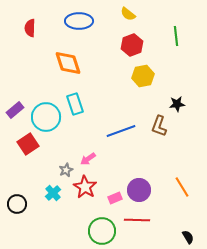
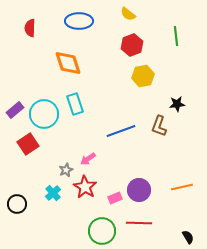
cyan circle: moved 2 px left, 3 px up
orange line: rotated 70 degrees counterclockwise
red line: moved 2 px right, 3 px down
